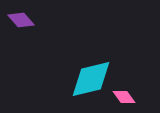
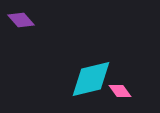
pink diamond: moved 4 px left, 6 px up
